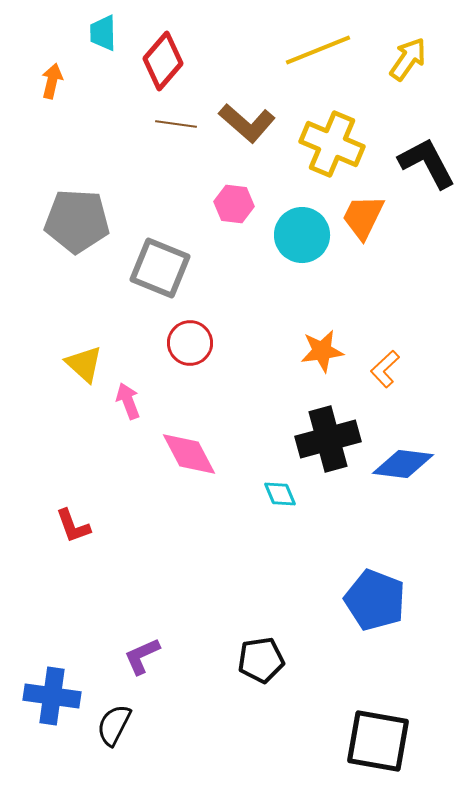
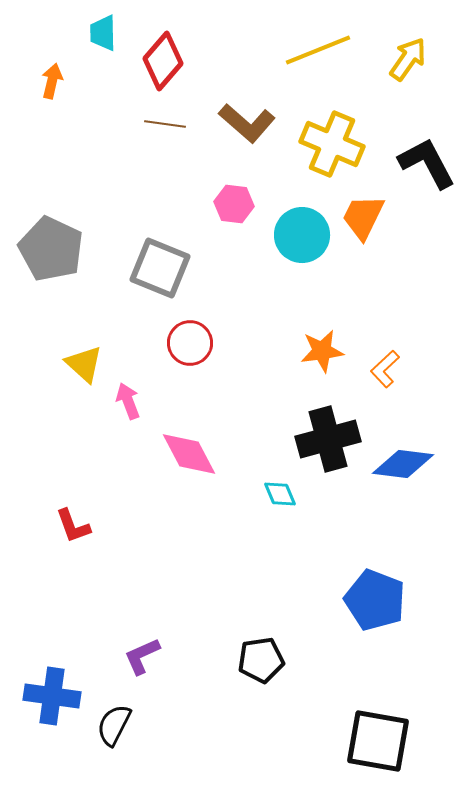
brown line: moved 11 px left
gray pentagon: moved 26 px left, 28 px down; rotated 22 degrees clockwise
